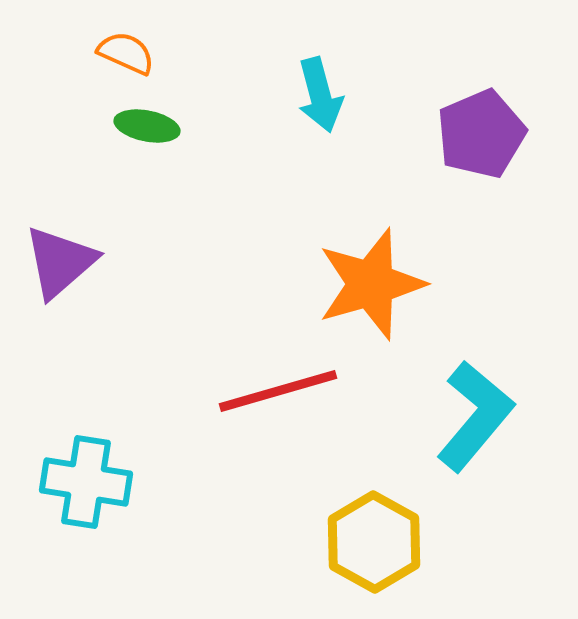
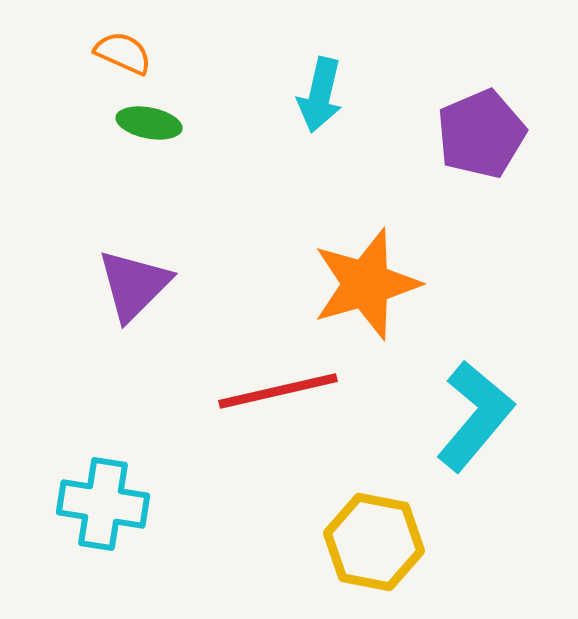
orange semicircle: moved 3 px left
cyan arrow: rotated 28 degrees clockwise
green ellipse: moved 2 px right, 3 px up
purple triangle: moved 74 px right, 23 px down; rotated 4 degrees counterclockwise
orange star: moved 5 px left
red line: rotated 3 degrees clockwise
cyan cross: moved 17 px right, 22 px down
yellow hexagon: rotated 18 degrees counterclockwise
